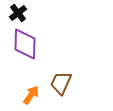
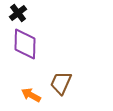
orange arrow: rotated 96 degrees counterclockwise
